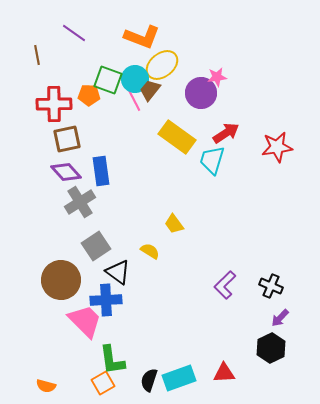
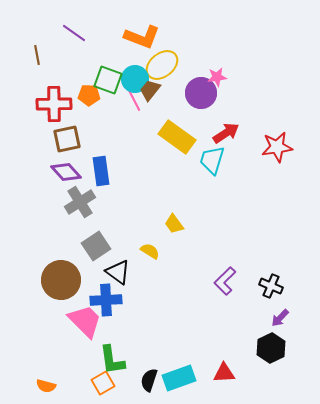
purple L-shape: moved 4 px up
